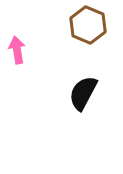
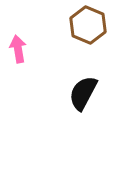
pink arrow: moved 1 px right, 1 px up
